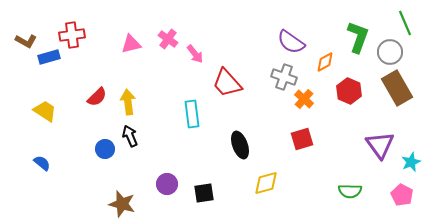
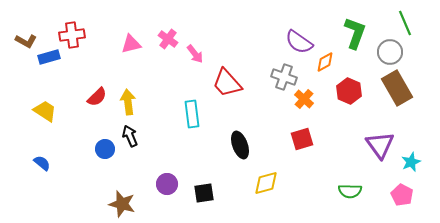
green L-shape: moved 3 px left, 4 px up
purple semicircle: moved 8 px right
